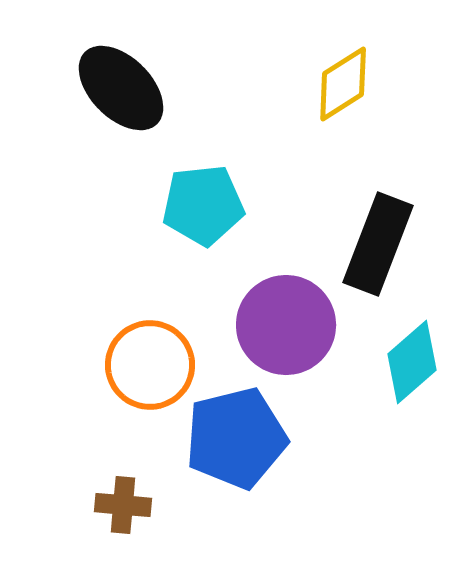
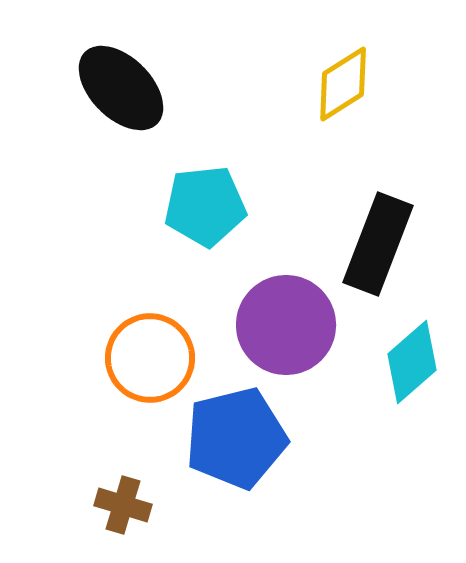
cyan pentagon: moved 2 px right, 1 px down
orange circle: moved 7 px up
brown cross: rotated 12 degrees clockwise
